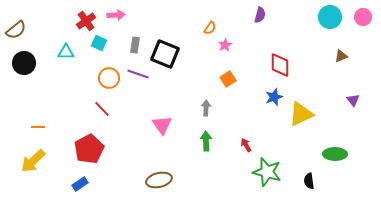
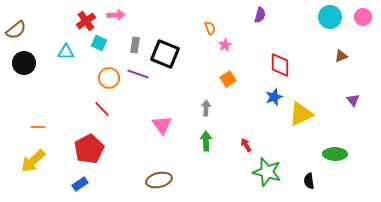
orange semicircle: rotated 56 degrees counterclockwise
